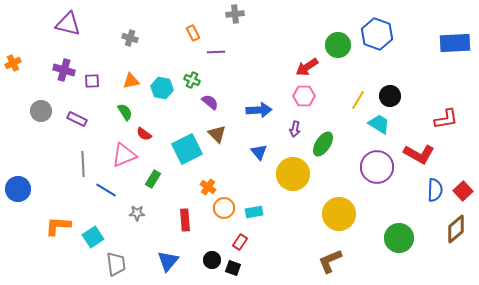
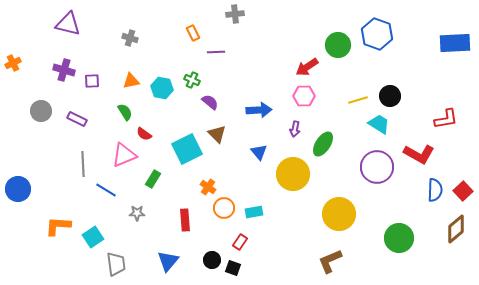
yellow line at (358, 100): rotated 42 degrees clockwise
